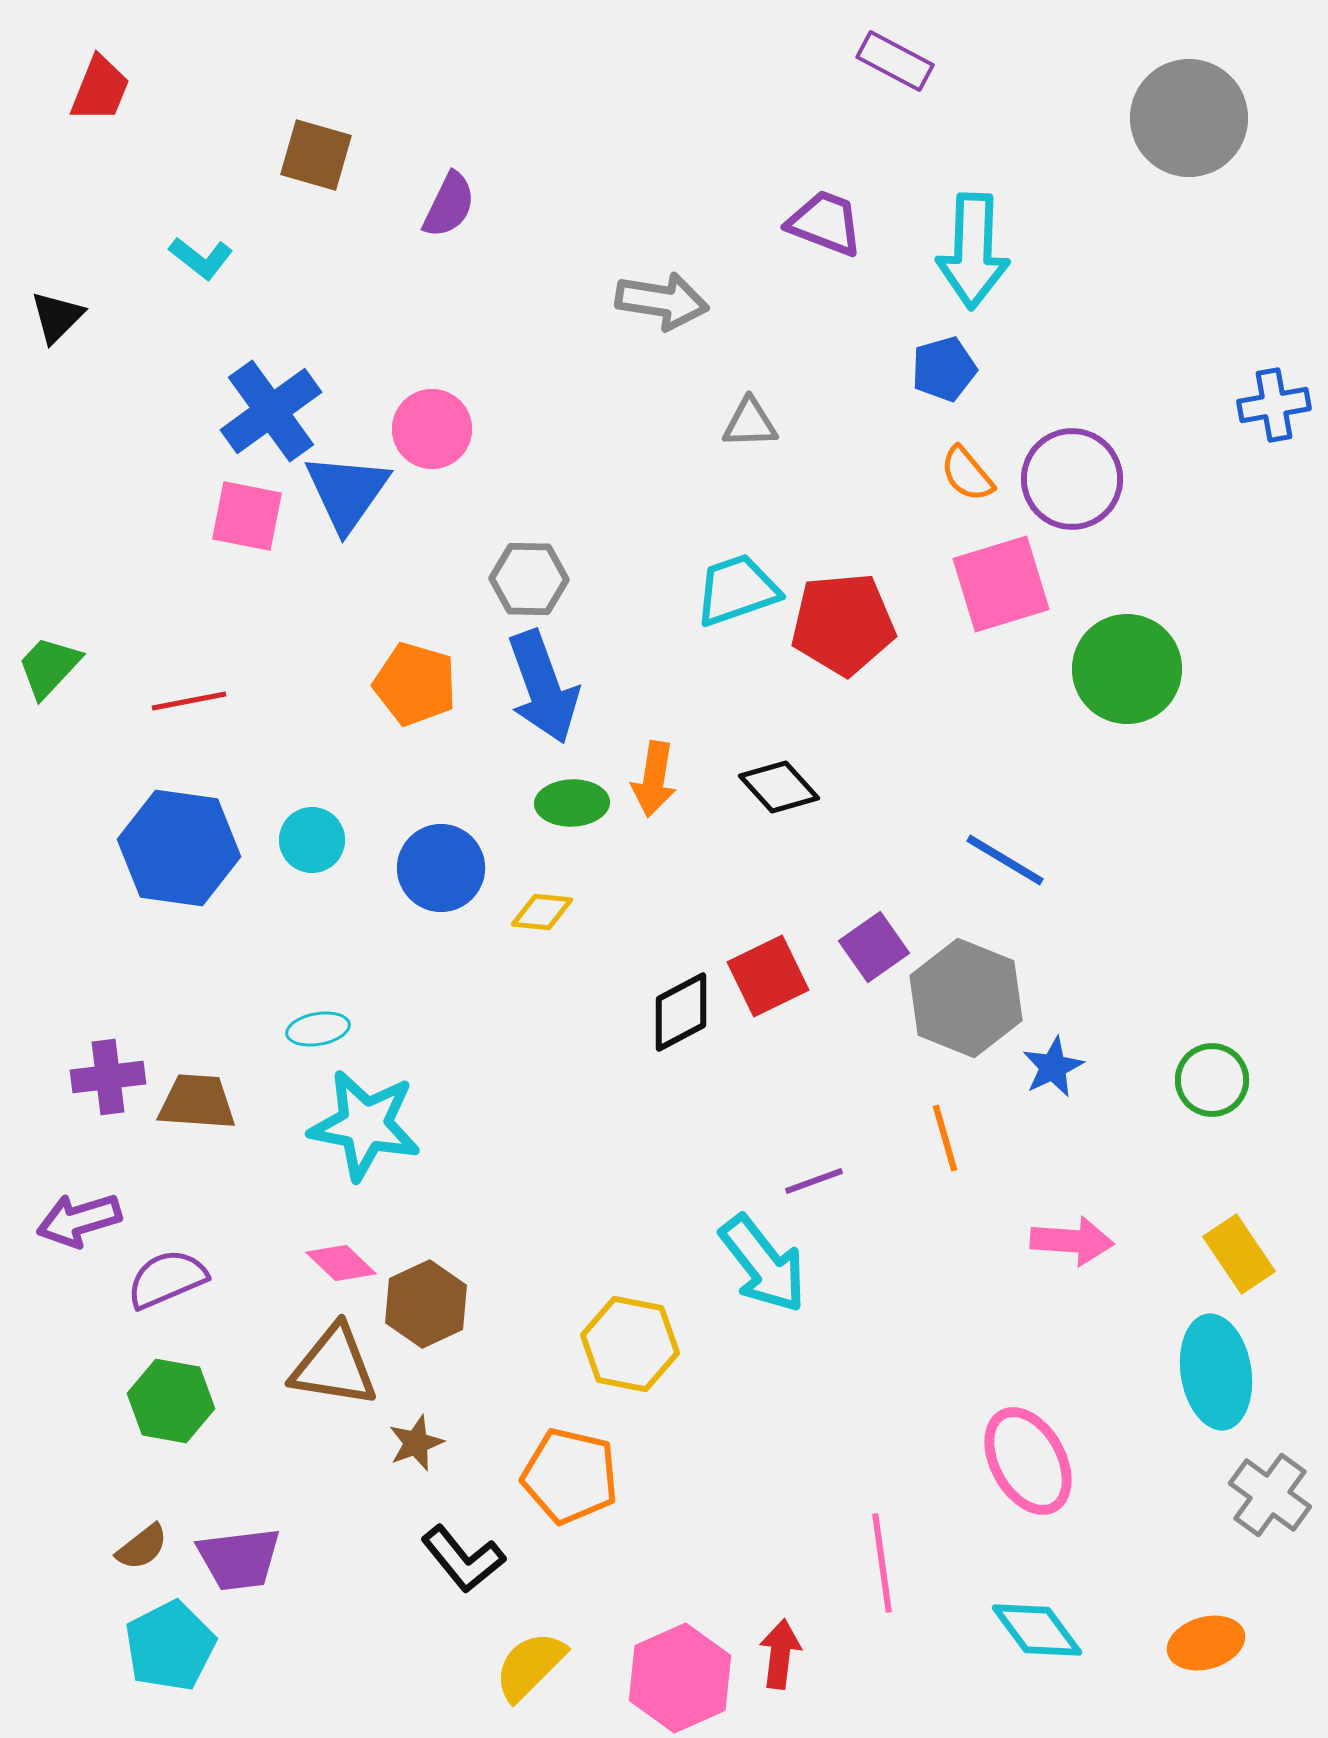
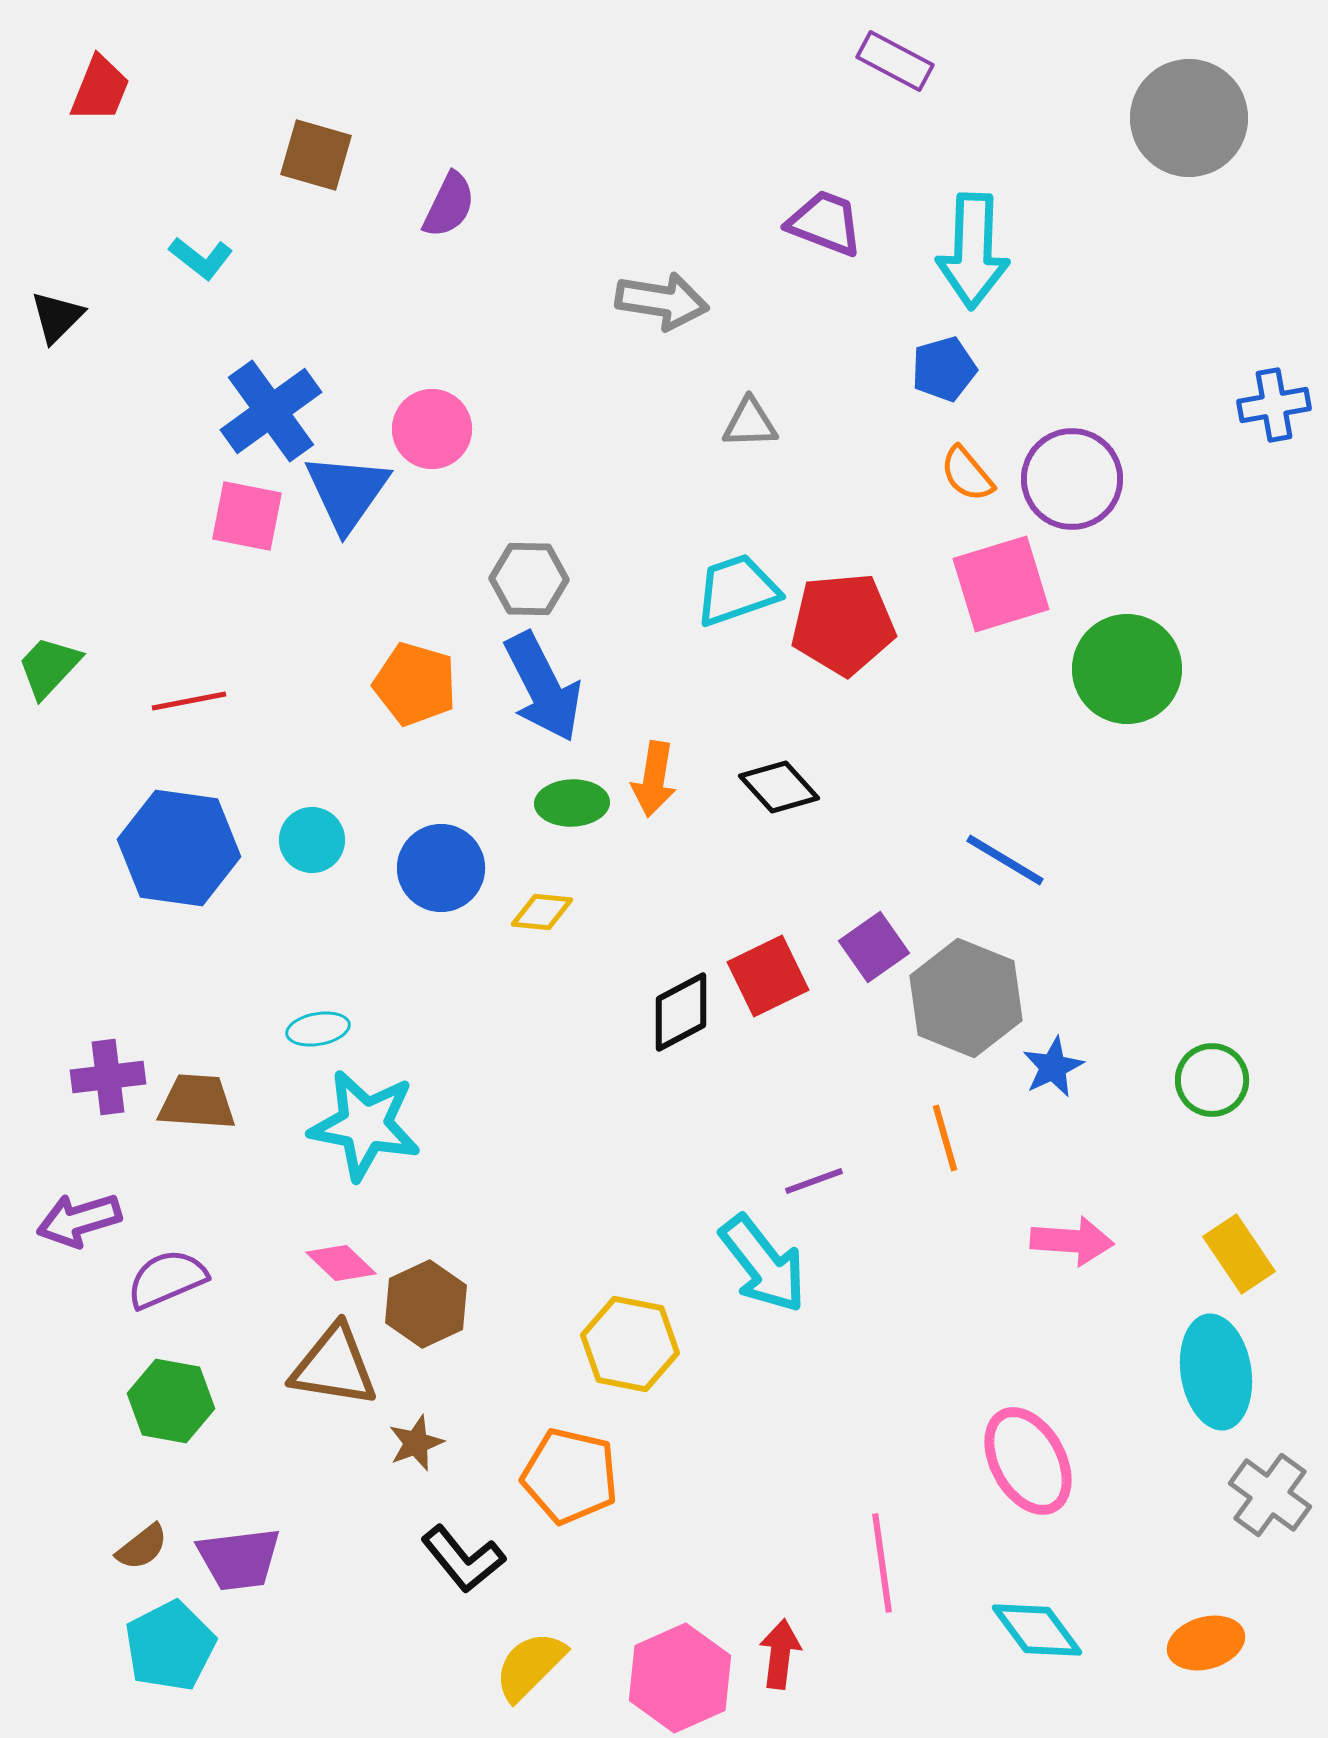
blue arrow at (543, 687): rotated 7 degrees counterclockwise
